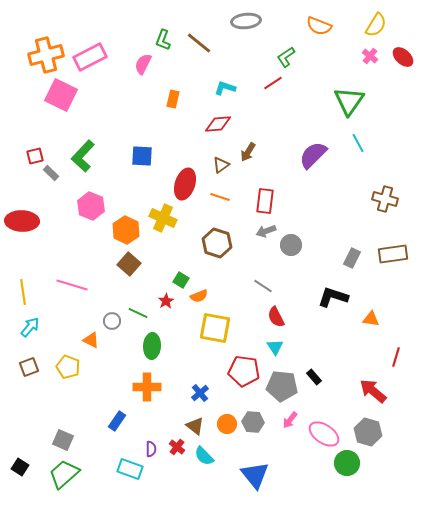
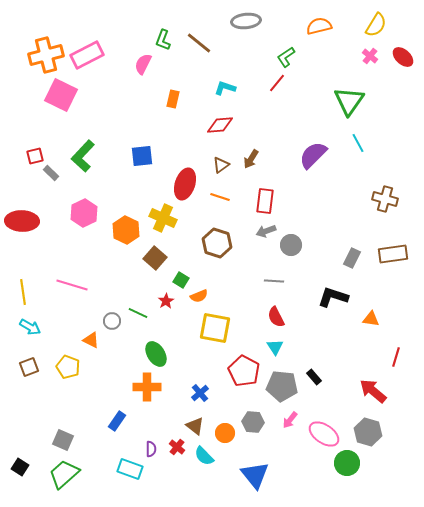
orange semicircle at (319, 26): rotated 145 degrees clockwise
pink rectangle at (90, 57): moved 3 px left, 2 px up
red line at (273, 83): moved 4 px right; rotated 18 degrees counterclockwise
red diamond at (218, 124): moved 2 px right, 1 px down
brown arrow at (248, 152): moved 3 px right, 7 px down
blue square at (142, 156): rotated 10 degrees counterclockwise
pink hexagon at (91, 206): moved 7 px left, 7 px down; rotated 12 degrees clockwise
brown square at (129, 264): moved 26 px right, 6 px up
gray line at (263, 286): moved 11 px right, 5 px up; rotated 30 degrees counterclockwise
cyan arrow at (30, 327): rotated 80 degrees clockwise
green ellipse at (152, 346): moved 4 px right, 8 px down; rotated 35 degrees counterclockwise
red pentagon at (244, 371): rotated 20 degrees clockwise
orange circle at (227, 424): moved 2 px left, 9 px down
